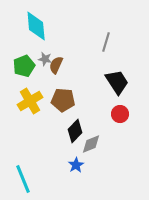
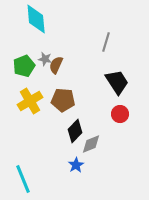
cyan diamond: moved 7 px up
